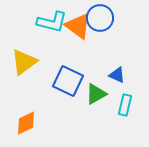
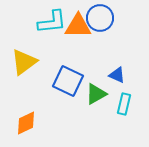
cyan L-shape: rotated 20 degrees counterclockwise
orange triangle: rotated 36 degrees counterclockwise
cyan rectangle: moved 1 px left, 1 px up
